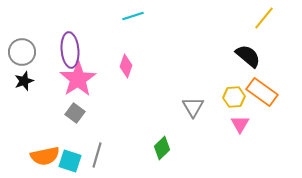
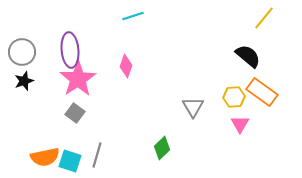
orange semicircle: moved 1 px down
